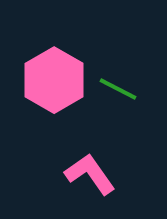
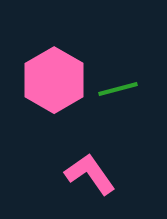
green line: rotated 42 degrees counterclockwise
